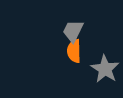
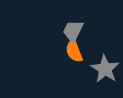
orange semicircle: rotated 20 degrees counterclockwise
